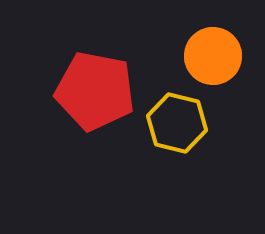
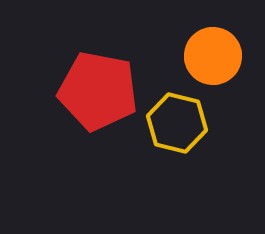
red pentagon: moved 3 px right
